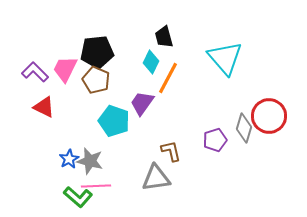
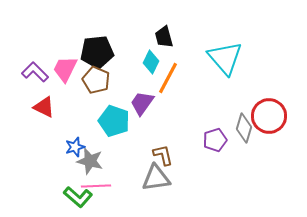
brown L-shape: moved 8 px left, 4 px down
blue star: moved 6 px right, 12 px up; rotated 12 degrees clockwise
